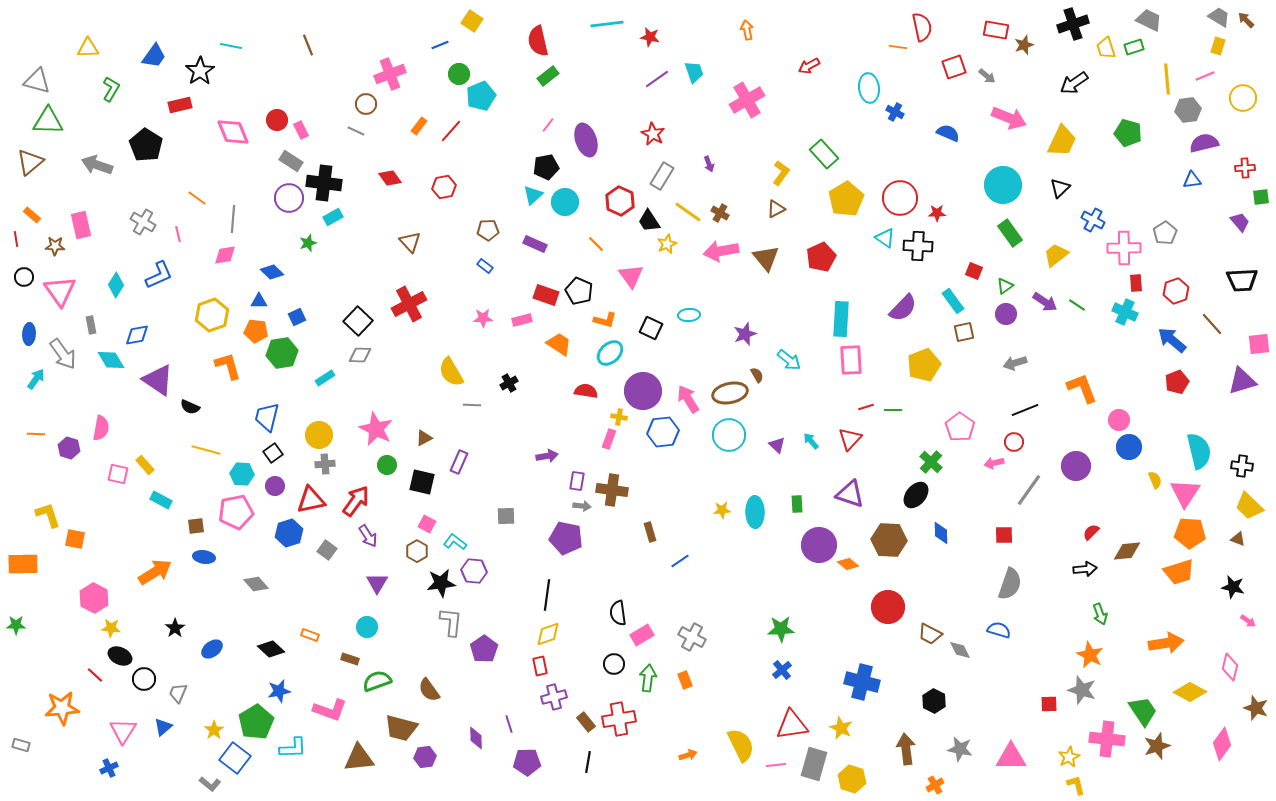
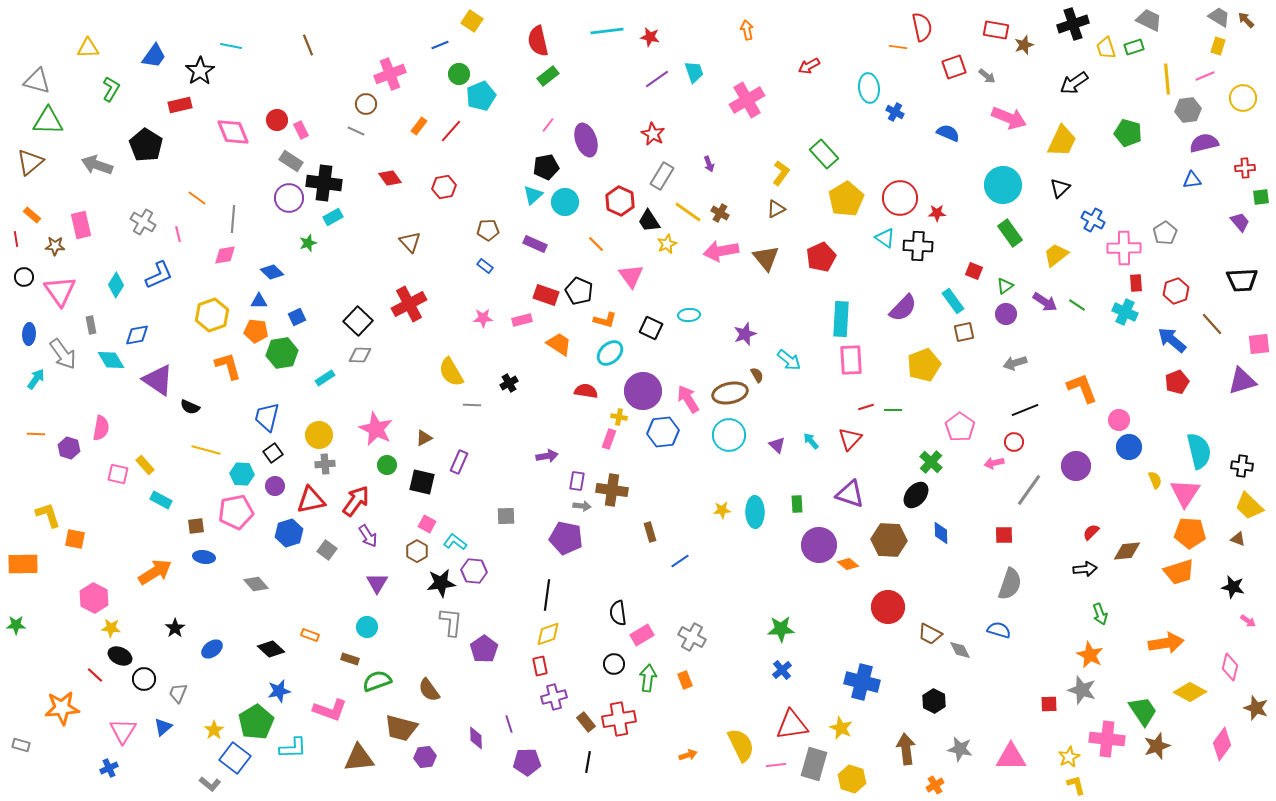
cyan line at (607, 24): moved 7 px down
